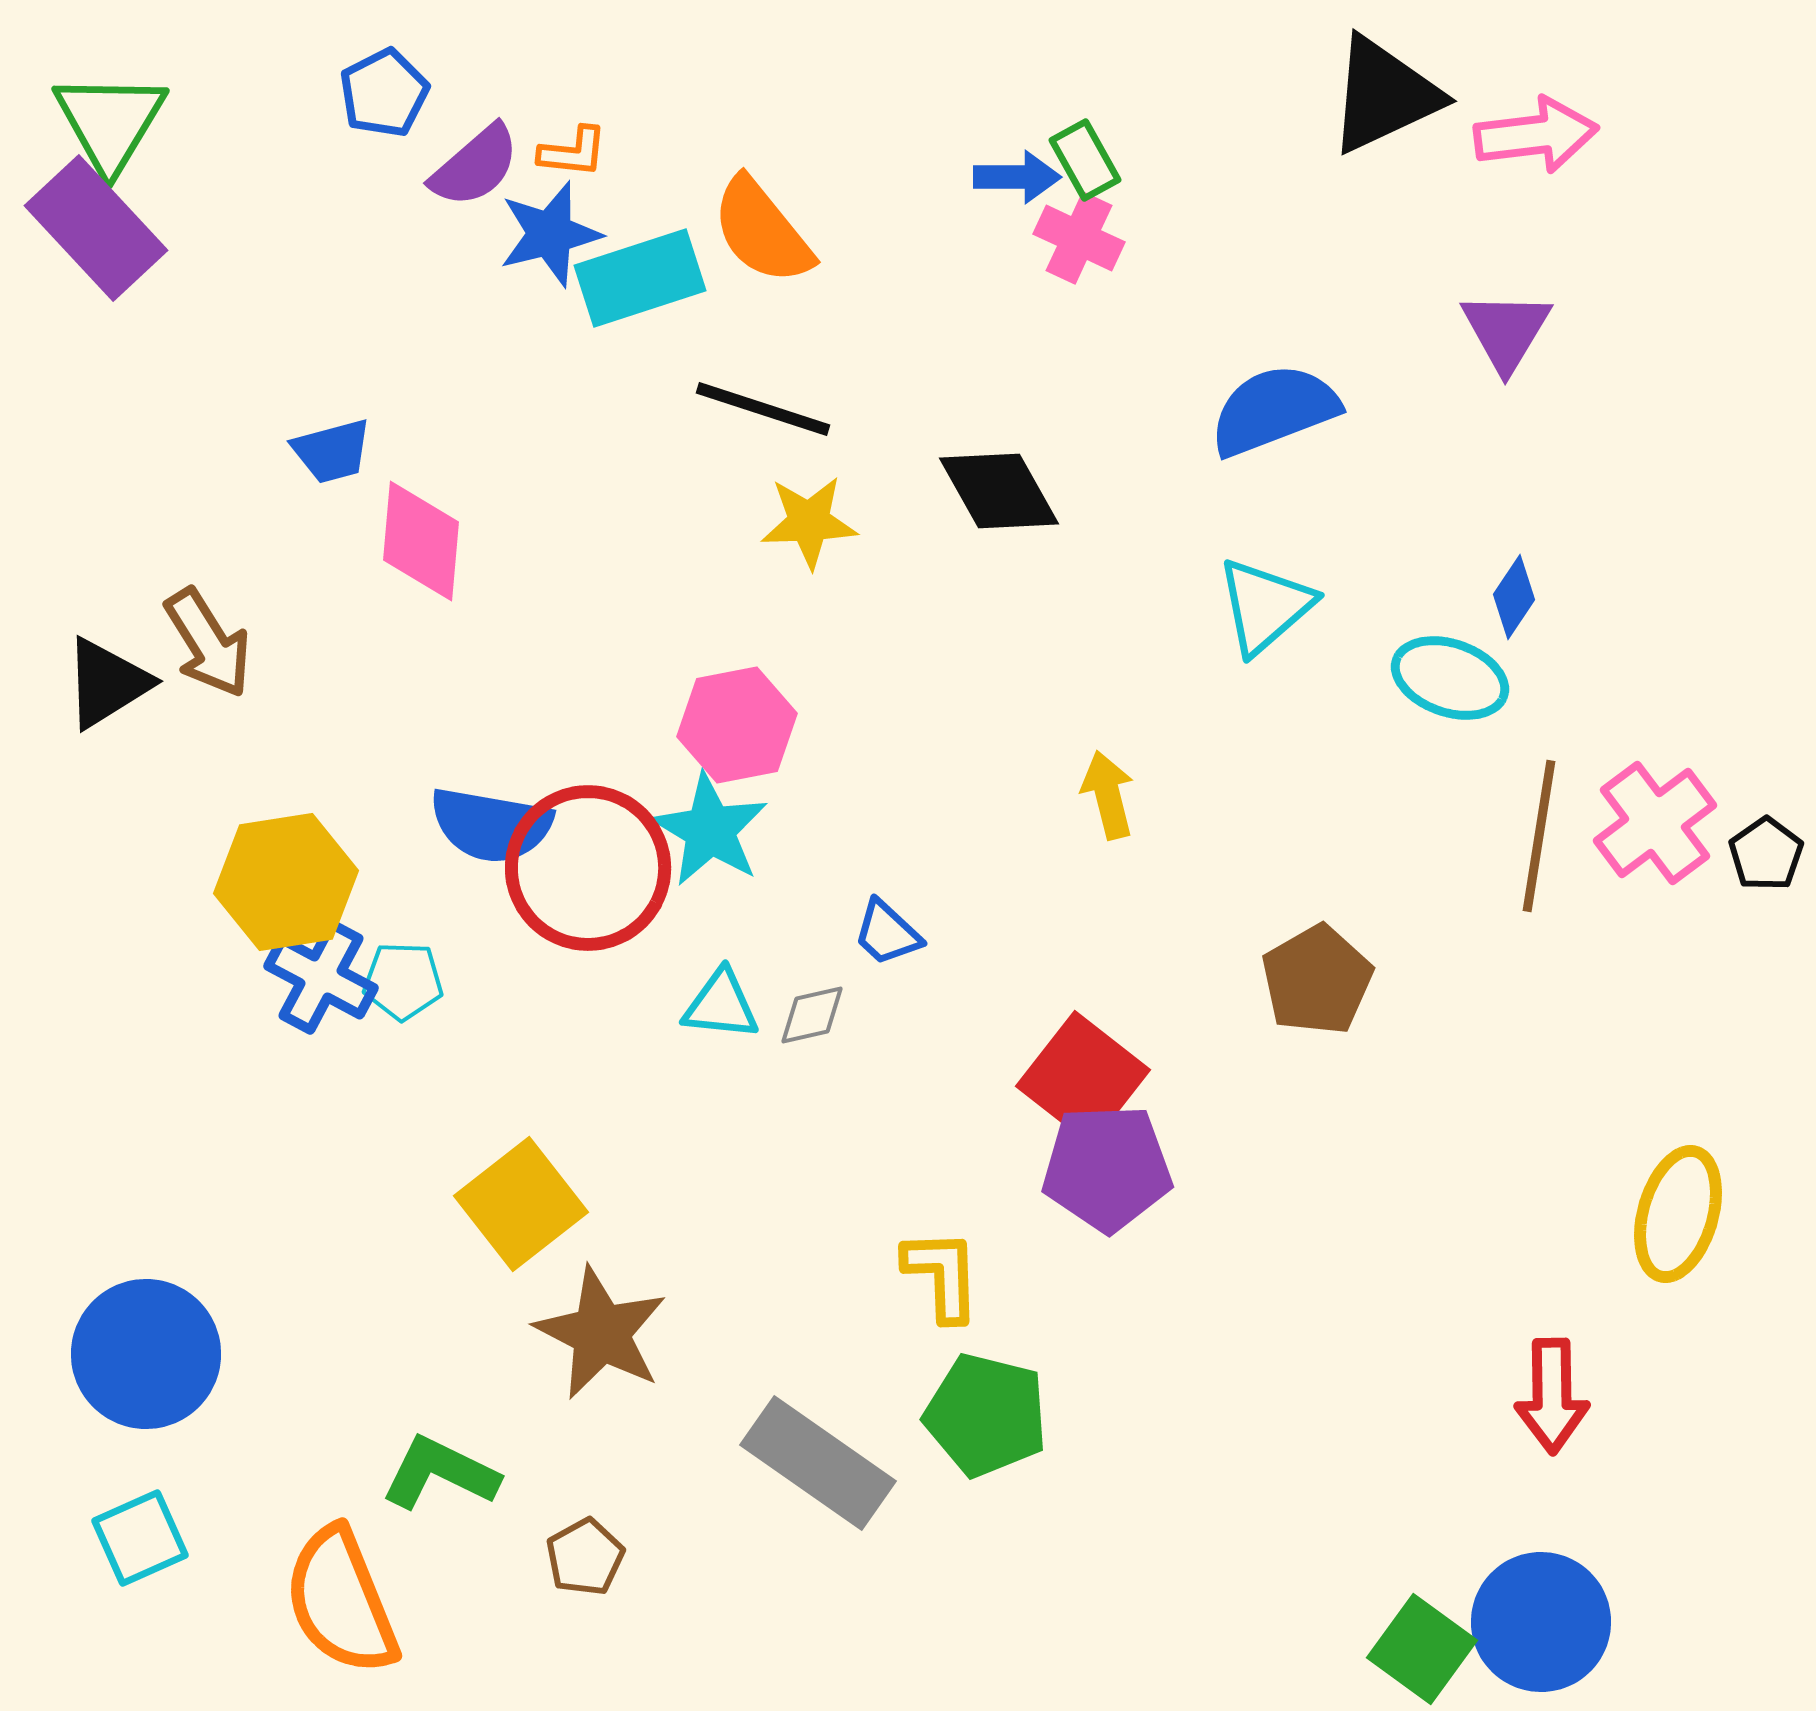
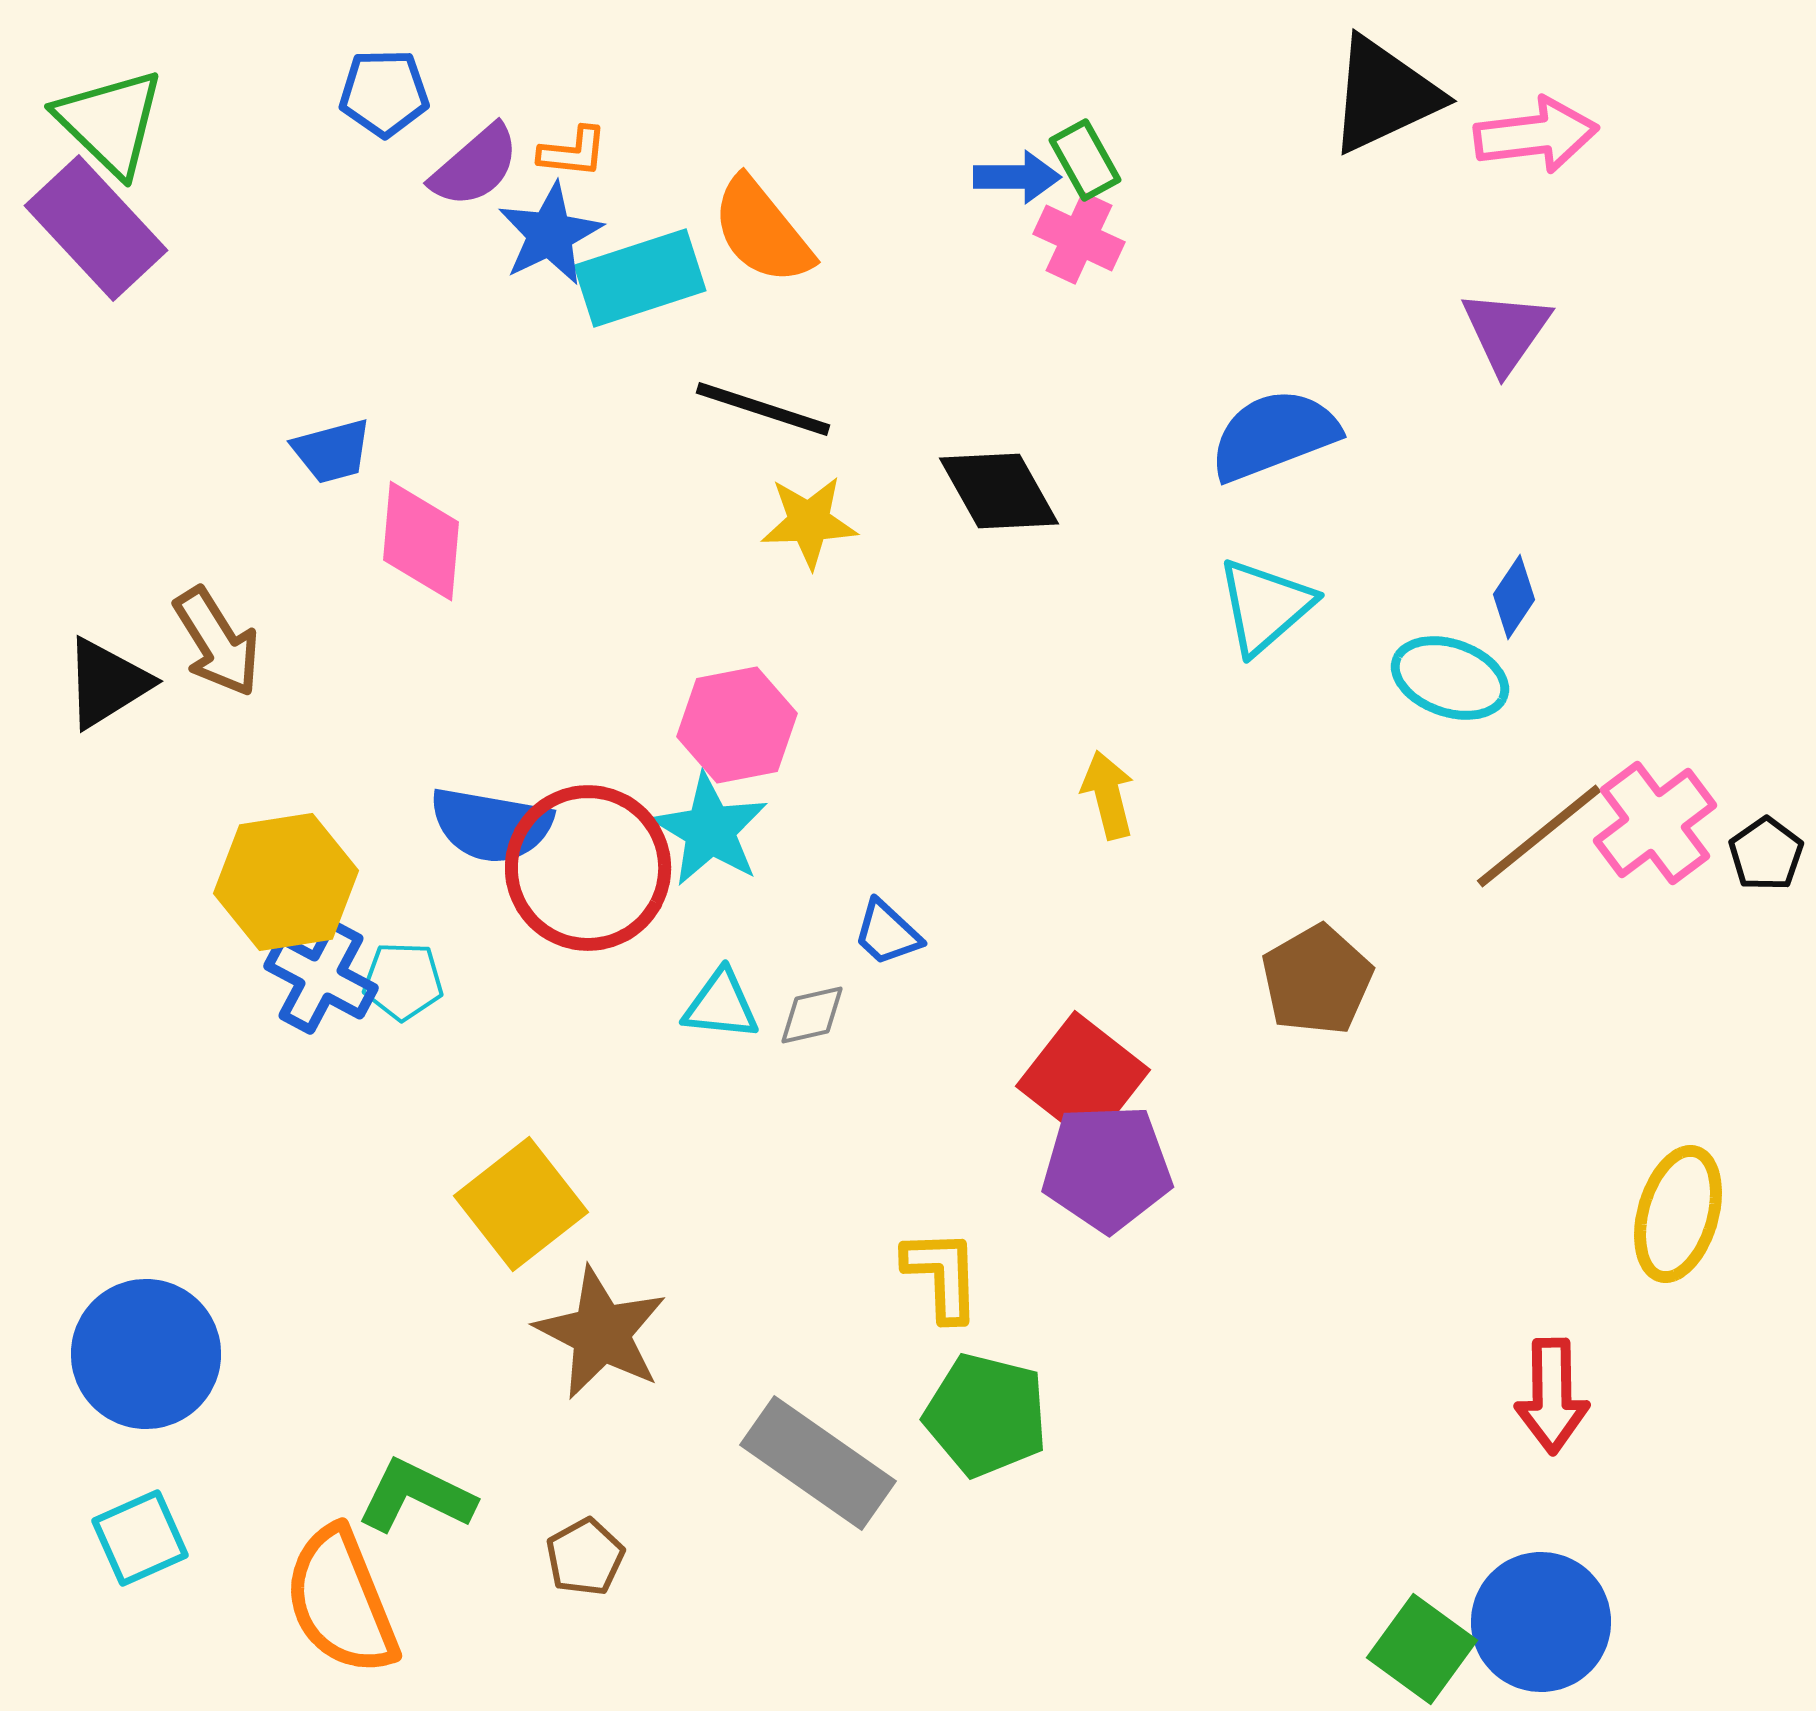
blue pentagon at (384, 93): rotated 26 degrees clockwise
green triangle at (110, 122): rotated 17 degrees counterclockwise
blue star at (550, 234): rotated 12 degrees counterclockwise
purple triangle at (1506, 331): rotated 4 degrees clockwise
blue semicircle at (1274, 410): moved 25 px down
brown arrow at (208, 643): moved 9 px right, 1 px up
brown line at (1539, 836): rotated 42 degrees clockwise
green L-shape at (440, 1473): moved 24 px left, 23 px down
